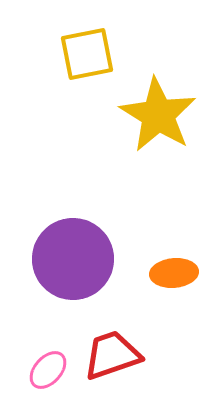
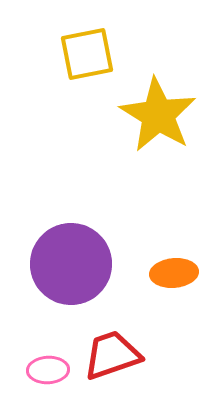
purple circle: moved 2 px left, 5 px down
pink ellipse: rotated 45 degrees clockwise
